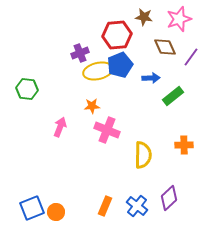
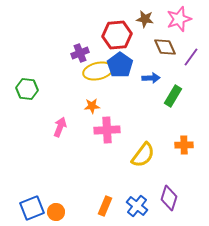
brown star: moved 1 px right, 2 px down
blue pentagon: rotated 15 degrees counterclockwise
green rectangle: rotated 20 degrees counterclockwise
pink cross: rotated 25 degrees counterclockwise
yellow semicircle: rotated 36 degrees clockwise
purple diamond: rotated 30 degrees counterclockwise
